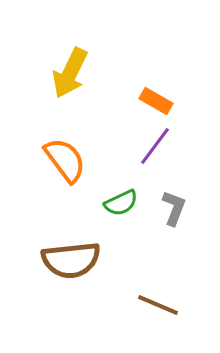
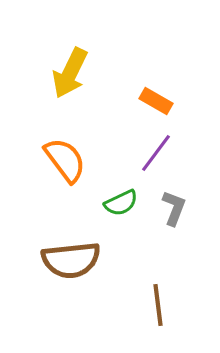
purple line: moved 1 px right, 7 px down
brown line: rotated 60 degrees clockwise
